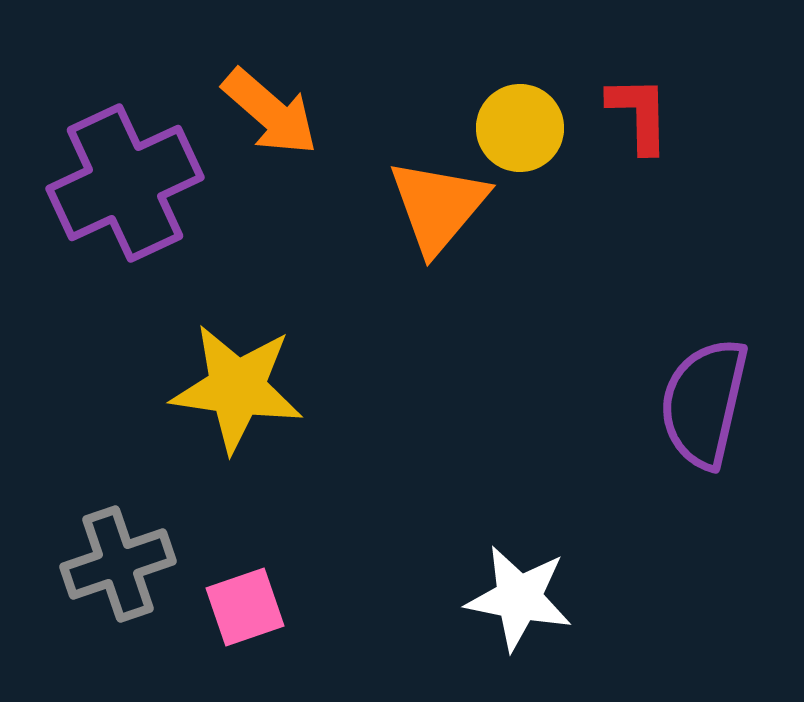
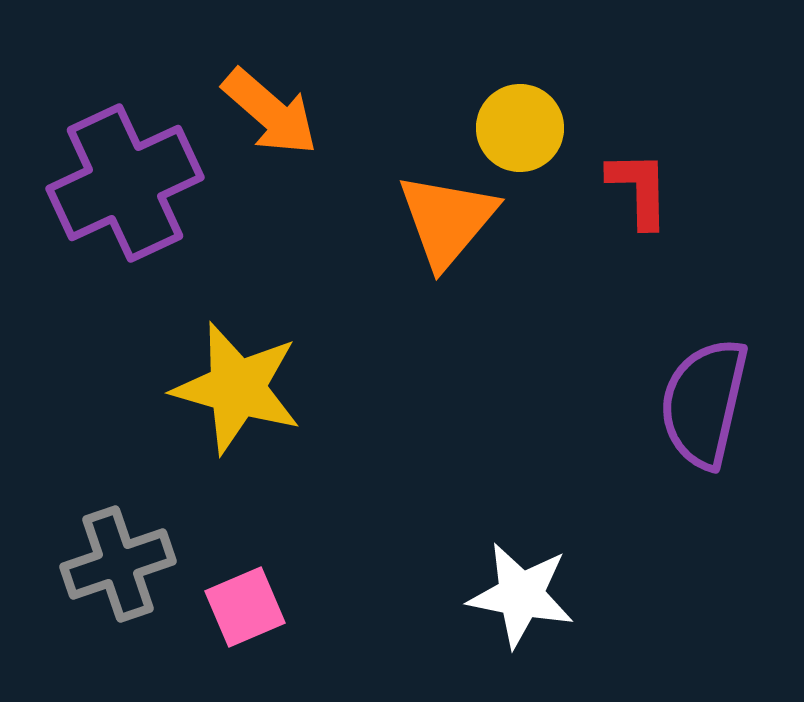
red L-shape: moved 75 px down
orange triangle: moved 9 px right, 14 px down
yellow star: rotated 8 degrees clockwise
white star: moved 2 px right, 3 px up
pink square: rotated 4 degrees counterclockwise
